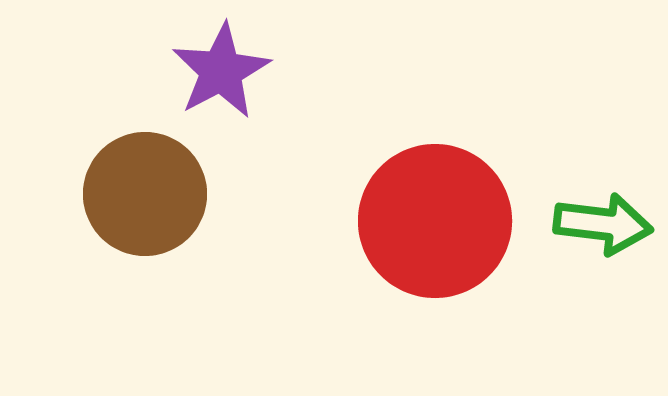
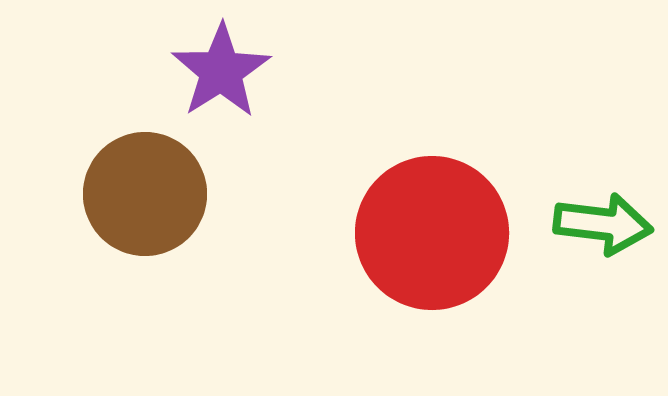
purple star: rotated 4 degrees counterclockwise
red circle: moved 3 px left, 12 px down
